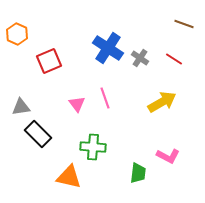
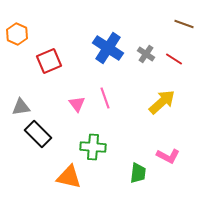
gray cross: moved 6 px right, 4 px up
yellow arrow: rotated 12 degrees counterclockwise
